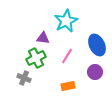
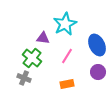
cyan star: moved 1 px left, 3 px down
green cross: moved 4 px left; rotated 24 degrees counterclockwise
purple circle: moved 3 px right
orange rectangle: moved 1 px left, 2 px up
